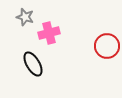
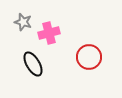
gray star: moved 2 px left, 5 px down
red circle: moved 18 px left, 11 px down
